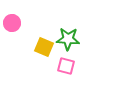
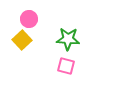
pink circle: moved 17 px right, 4 px up
yellow square: moved 22 px left, 7 px up; rotated 24 degrees clockwise
